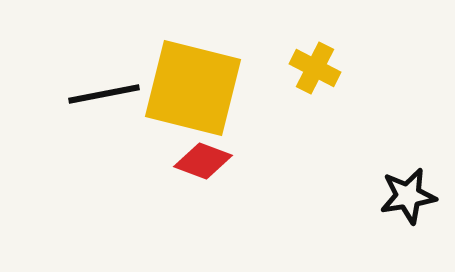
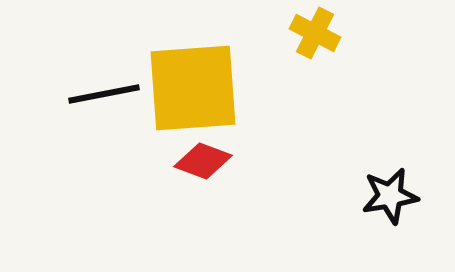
yellow cross: moved 35 px up
yellow square: rotated 18 degrees counterclockwise
black star: moved 18 px left
